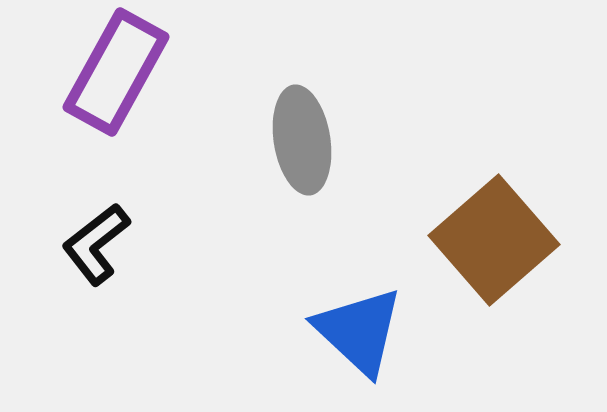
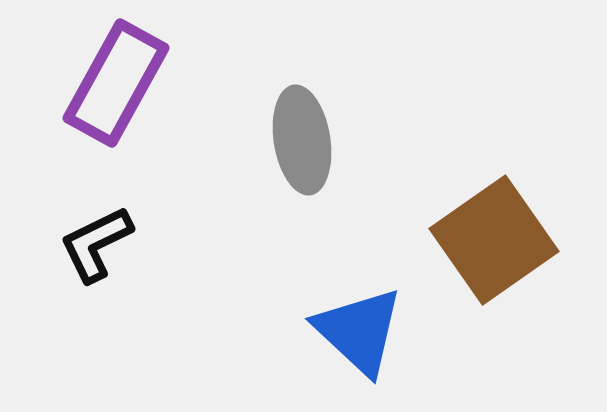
purple rectangle: moved 11 px down
brown square: rotated 6 degrees clockwise
black L-shape: rotated 12 degrees clockwise
